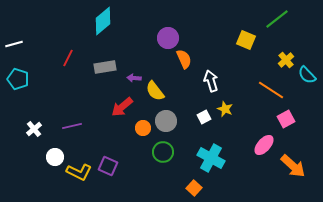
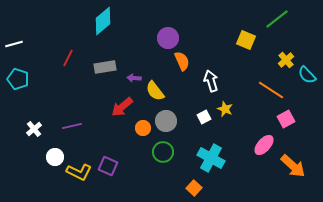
orange semicircle: moved 2 px left, 2 px down
